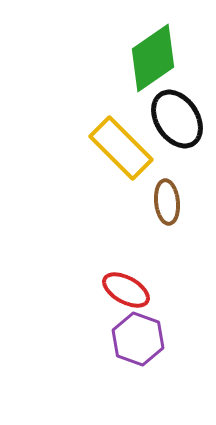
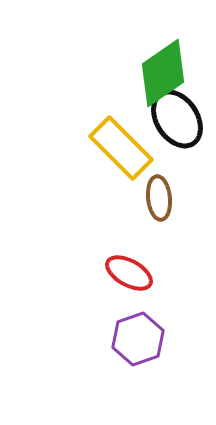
green diamond: moved 10 px right, 15 px down
brown ellipse: moved 8 px left, 4 px up
red ellipse: moved 3 px right, 17 px up
purple hexagon: rotated 21 degrees clockwise
